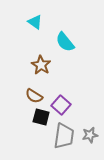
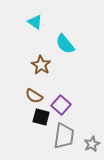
cyan semicircle: moved 2 px down
gray star: moved 2 px right, 9 px down; rotated 14 degrees counterclockwise
